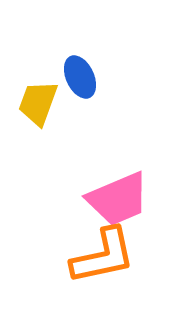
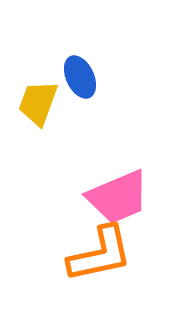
pink trapezoid: moved 2 px up
orange L-shape: moved 3 px left, 2 px up
